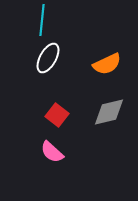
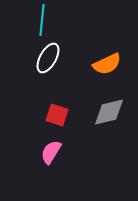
red square: rotated 20 degrees counterclockwise
pink semicircle: moved 1 px left; rotated 80 degrees clockwise
